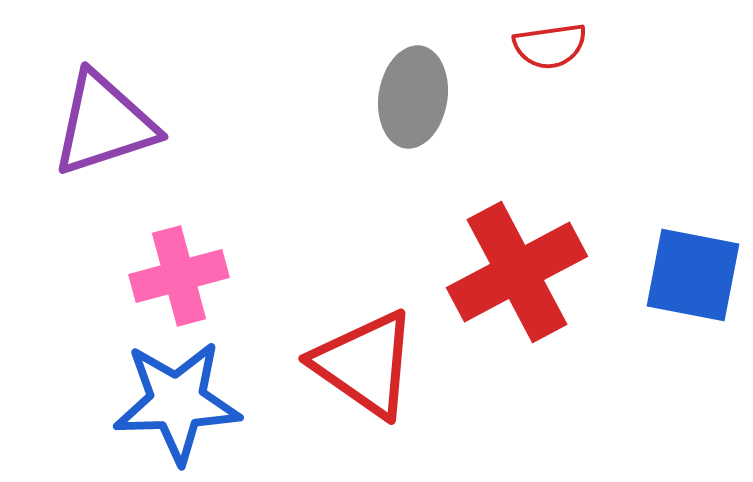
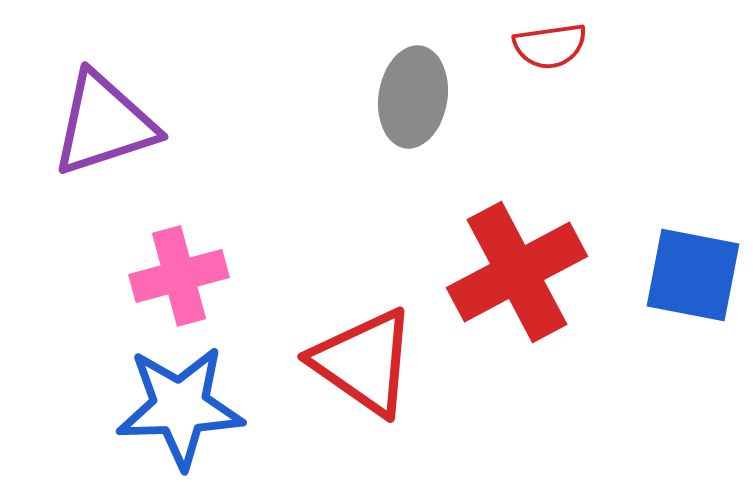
red triangle: moved 1 px left, 2 px up
blue star: moved 3 px right, 5 px down
